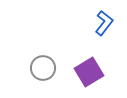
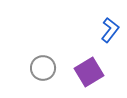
blue L-shape: moved 6 px right, 7 px down
